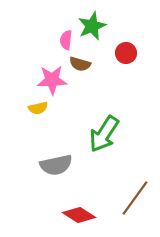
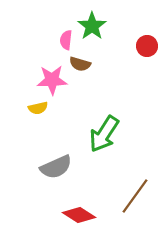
green star: rotated 12 degrees counterclockwise
red circle: moved 21 px right, 7 px up
gray semicircle: moved 2 px down; rotated 12 degrees counterclockwise
brown line: moved 2 px up
